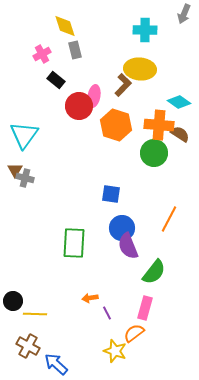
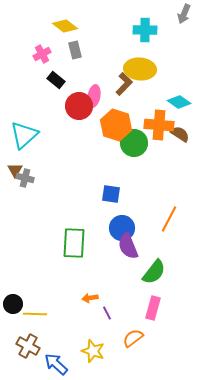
yellow diamond: rotated 35 degrees counterclockwise
brown L-shape: moved 1 px right, 1 px up
cyan triangle: rotated 12 degrees clockwise
green circle: moved 20 px left, 10 px up
black circle: moved 3 px down
pink rectangle: moved 8 px right
orange semicircle: moved 1 px left, 5 px down
yellow star: moved 22 px left
